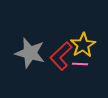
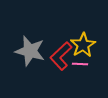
gray star: moved 2 px up
